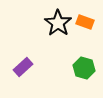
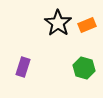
orange rectangle: moved 2 px right, 3 px down; rotated 42 degrees counterclockwise
purple rectangle: rotated 30 degrees counterclockwise
